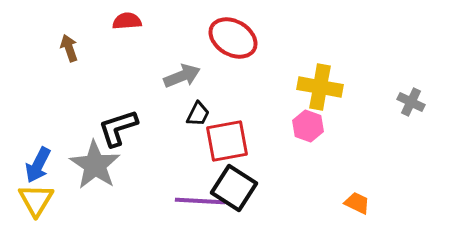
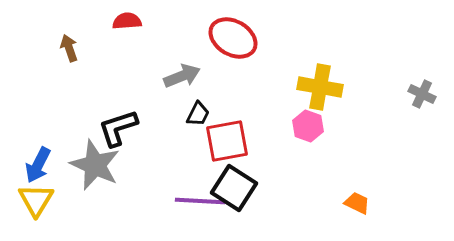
gray cross: moved 11 px right, 8 px up
gray star: rotated 9 degrees counterclockwise
